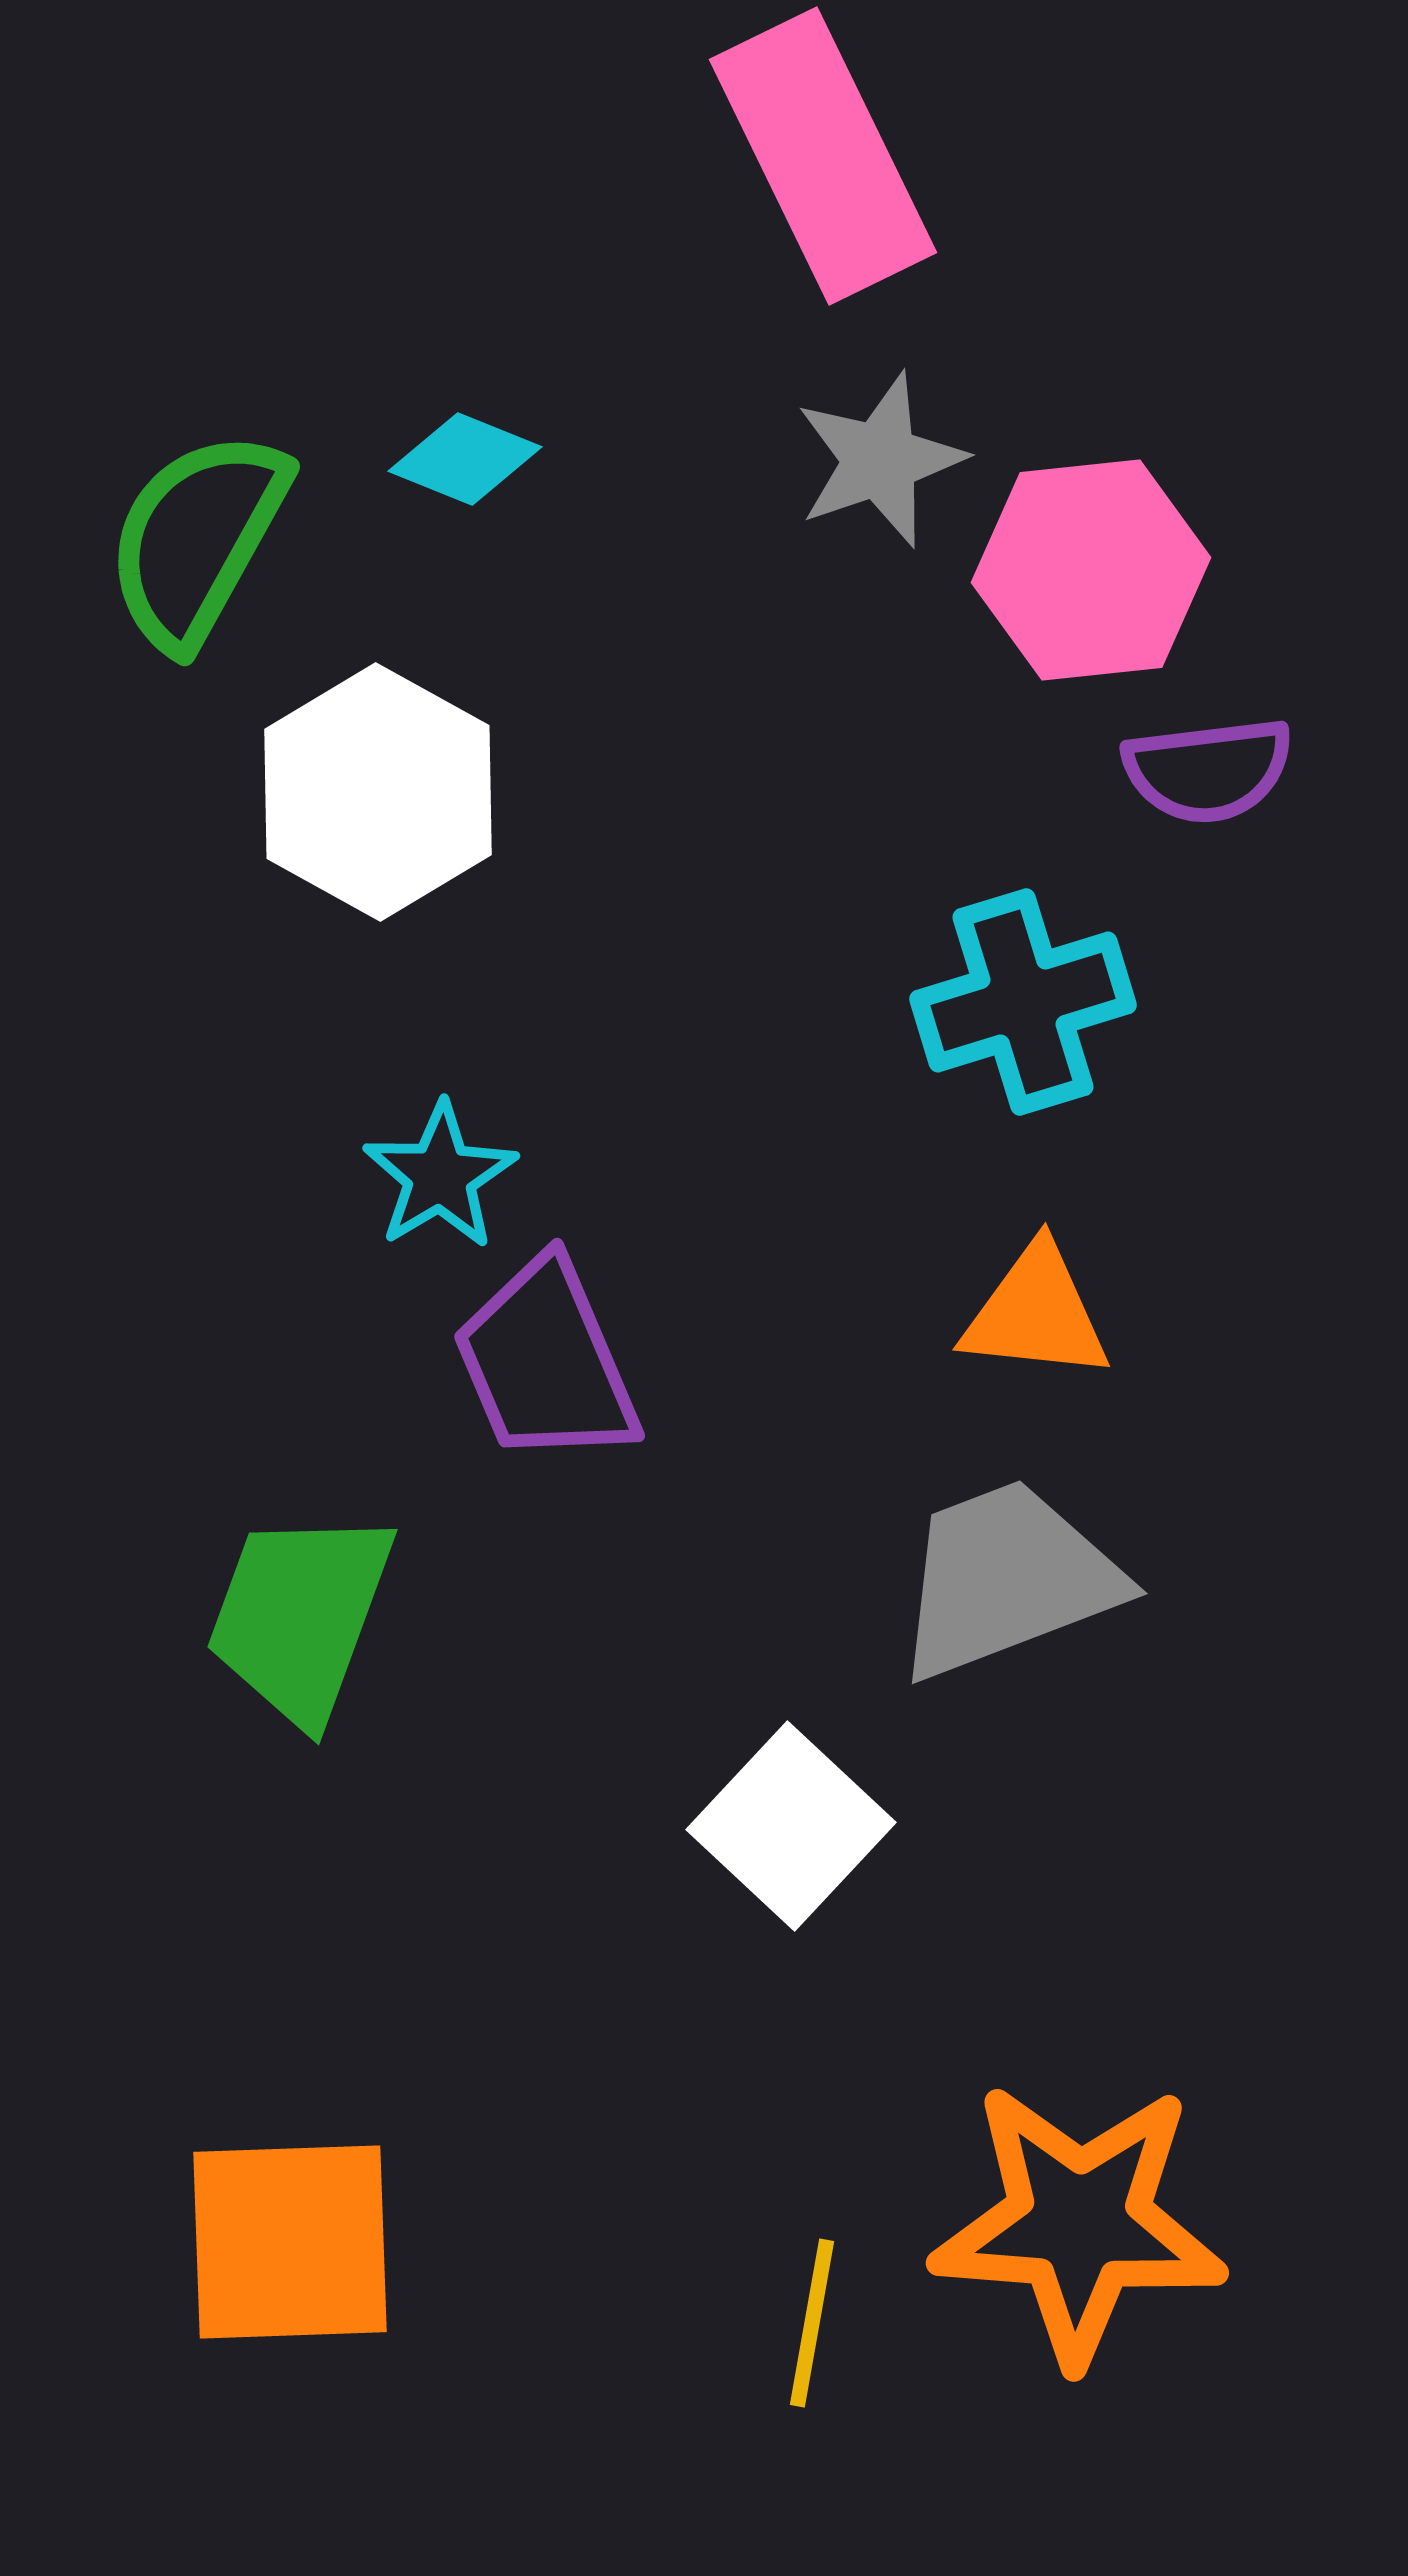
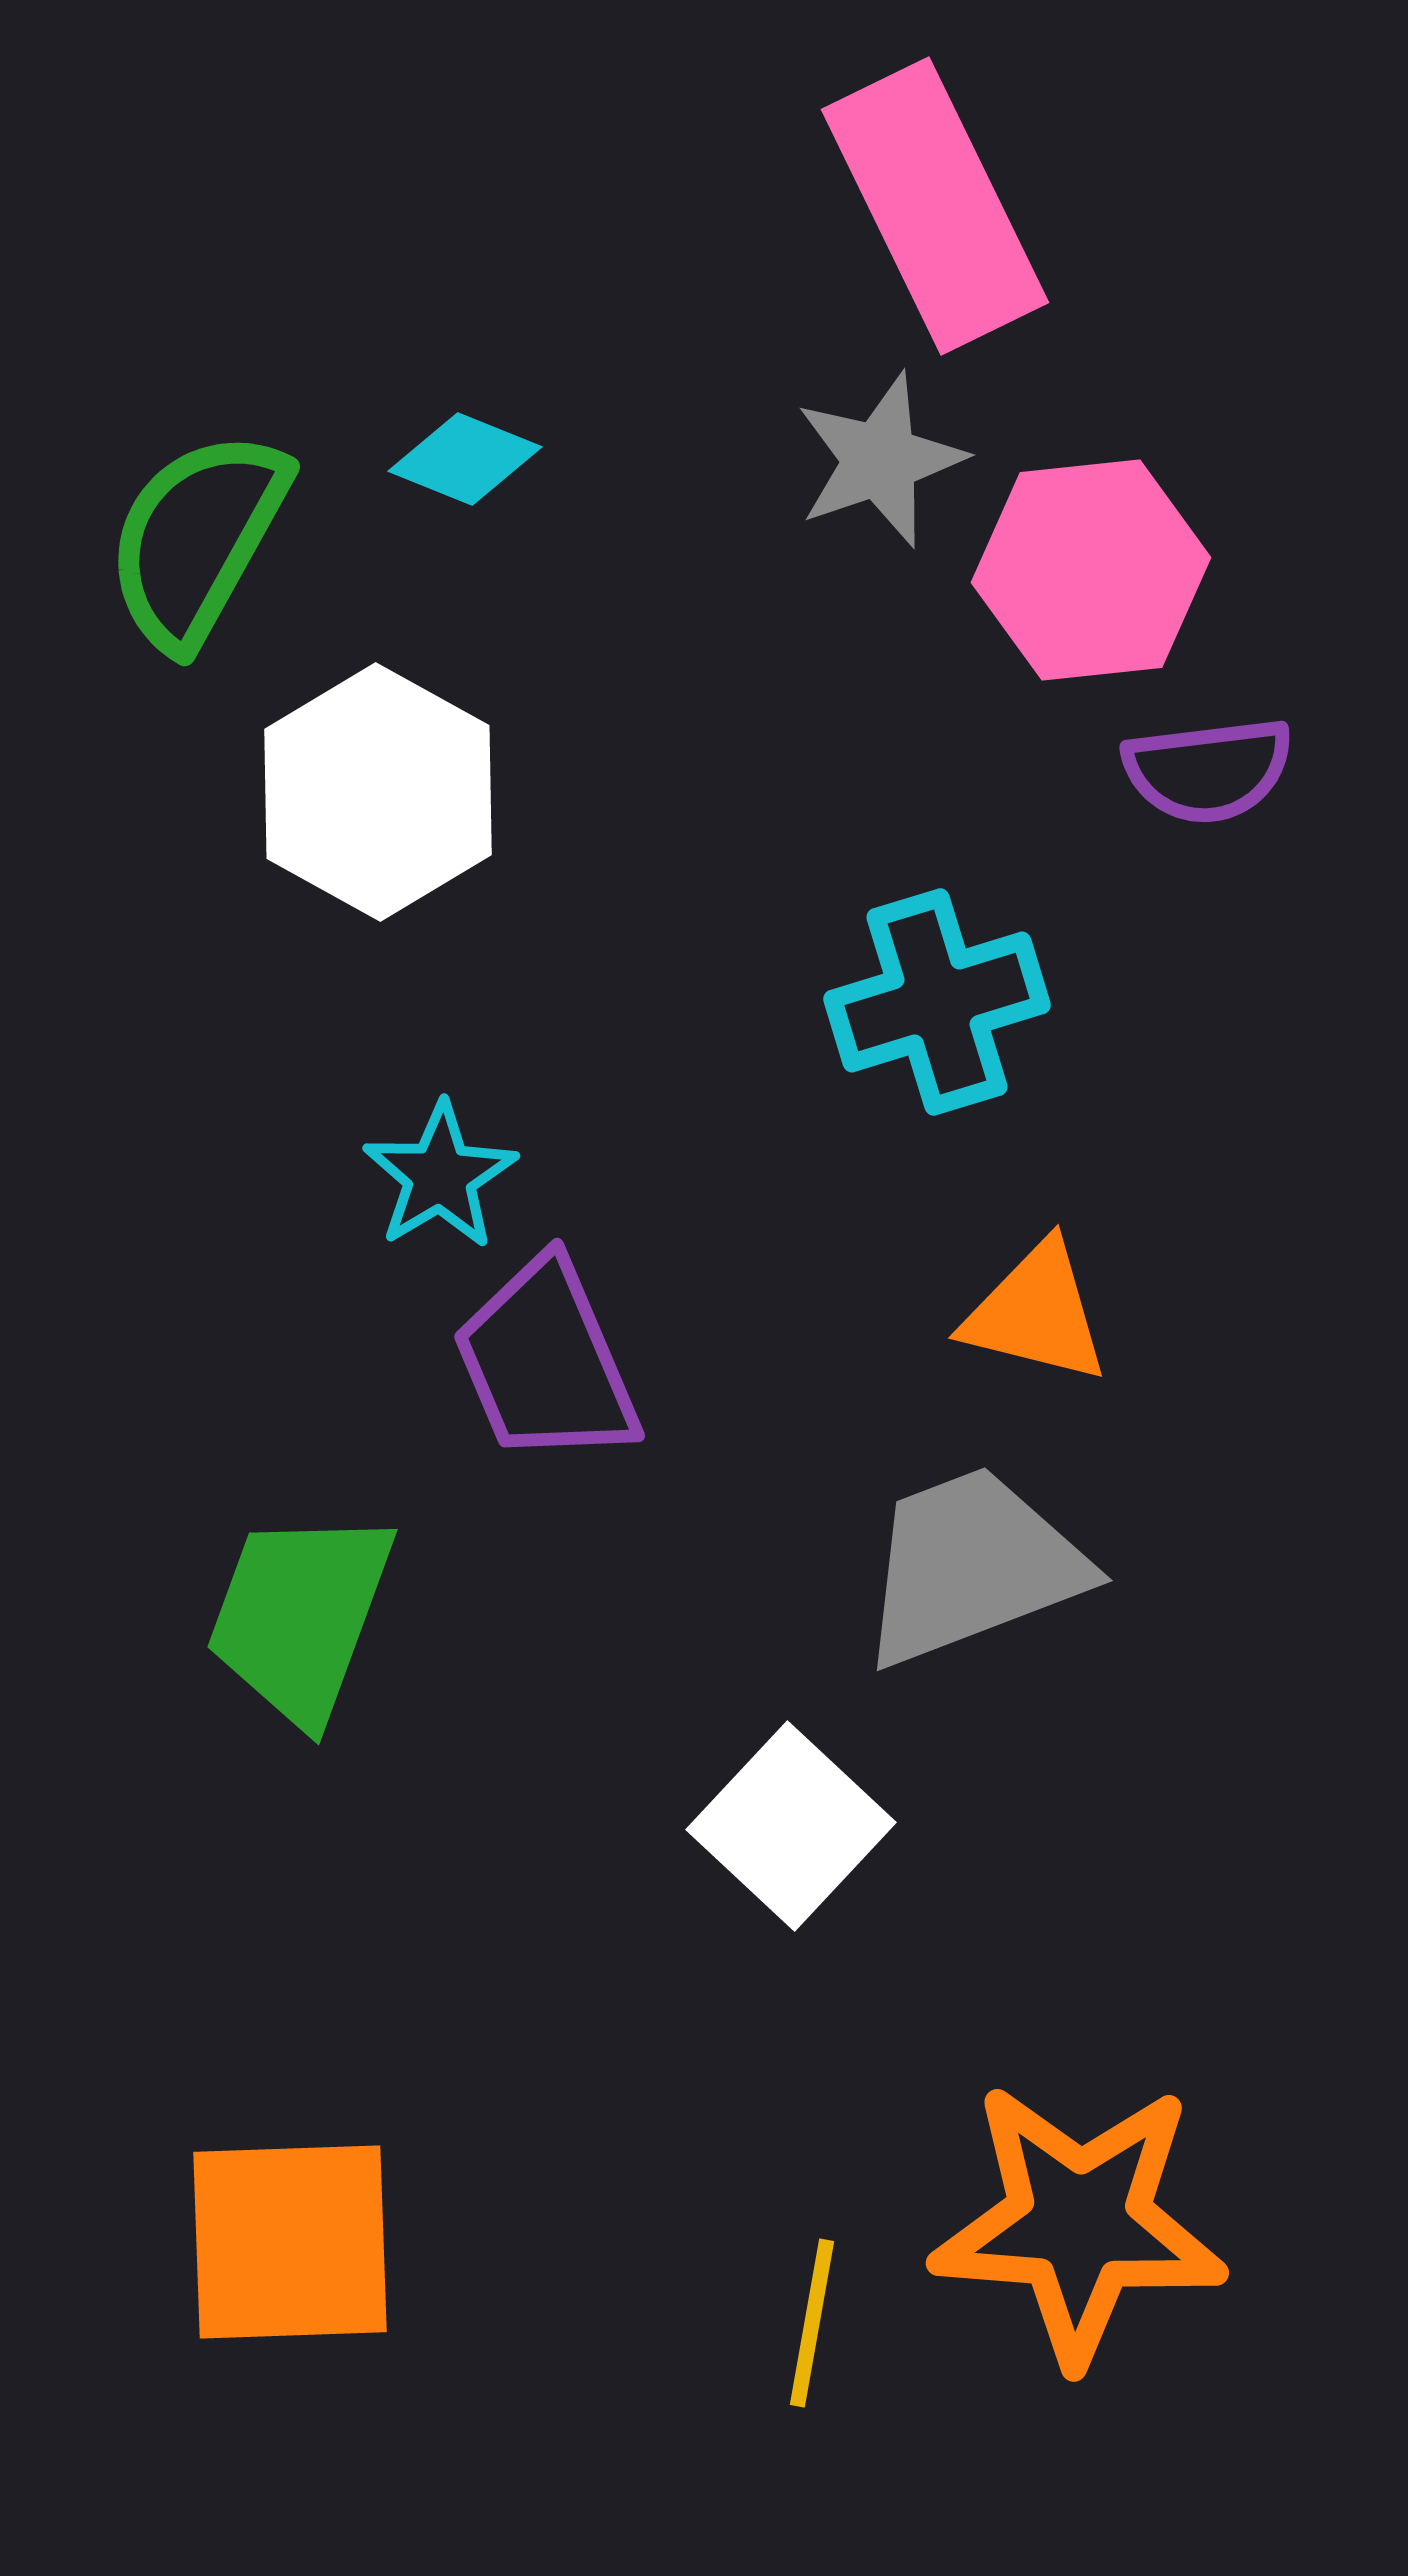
pink rectangle: moved 112 px right, 50 px down
cyan cross: moved 86 px left
orange triangle: rotated 8 degrees clockwise
gray trapezoid: moved 35 px left, 13 px up
